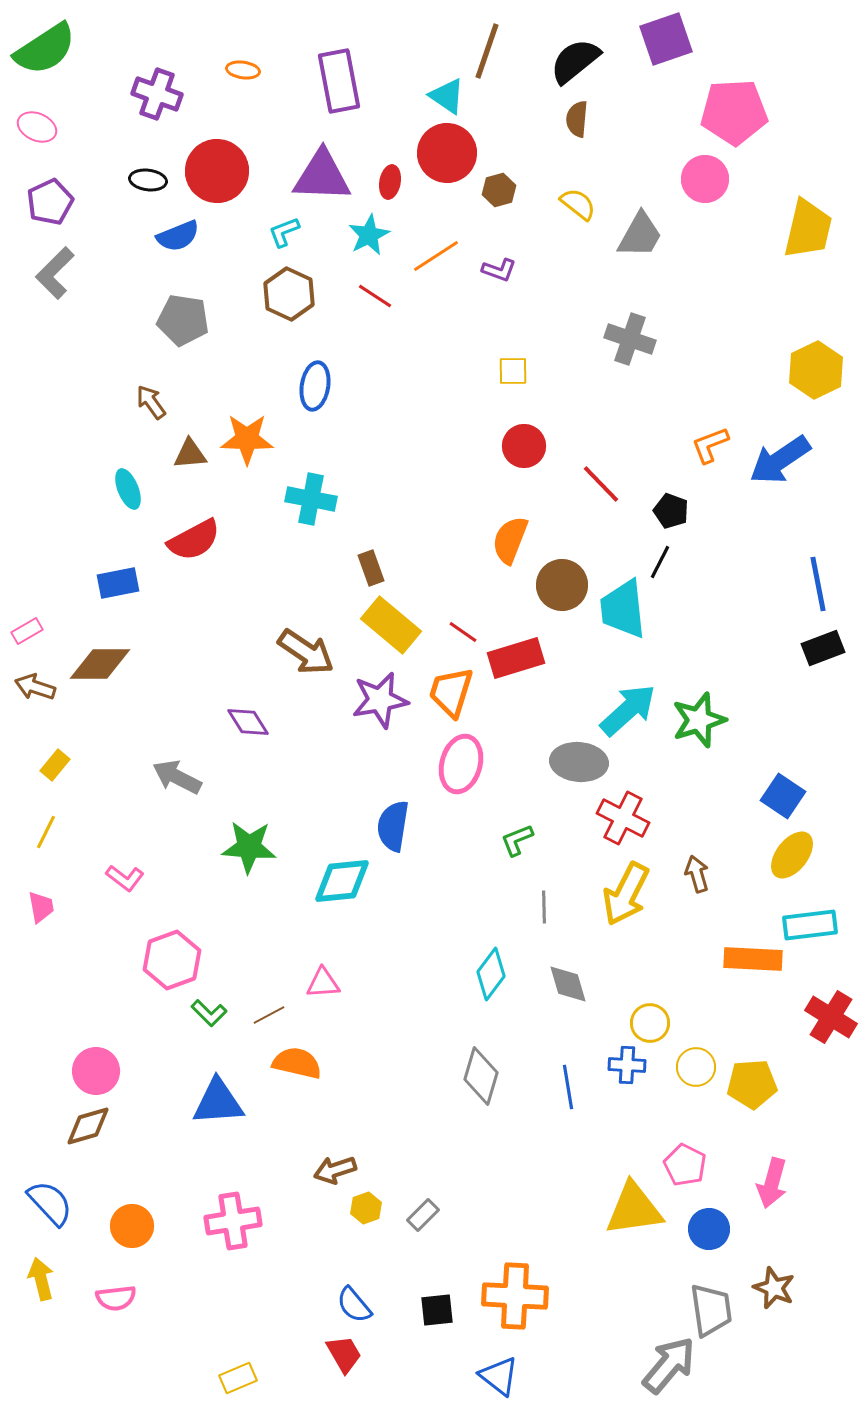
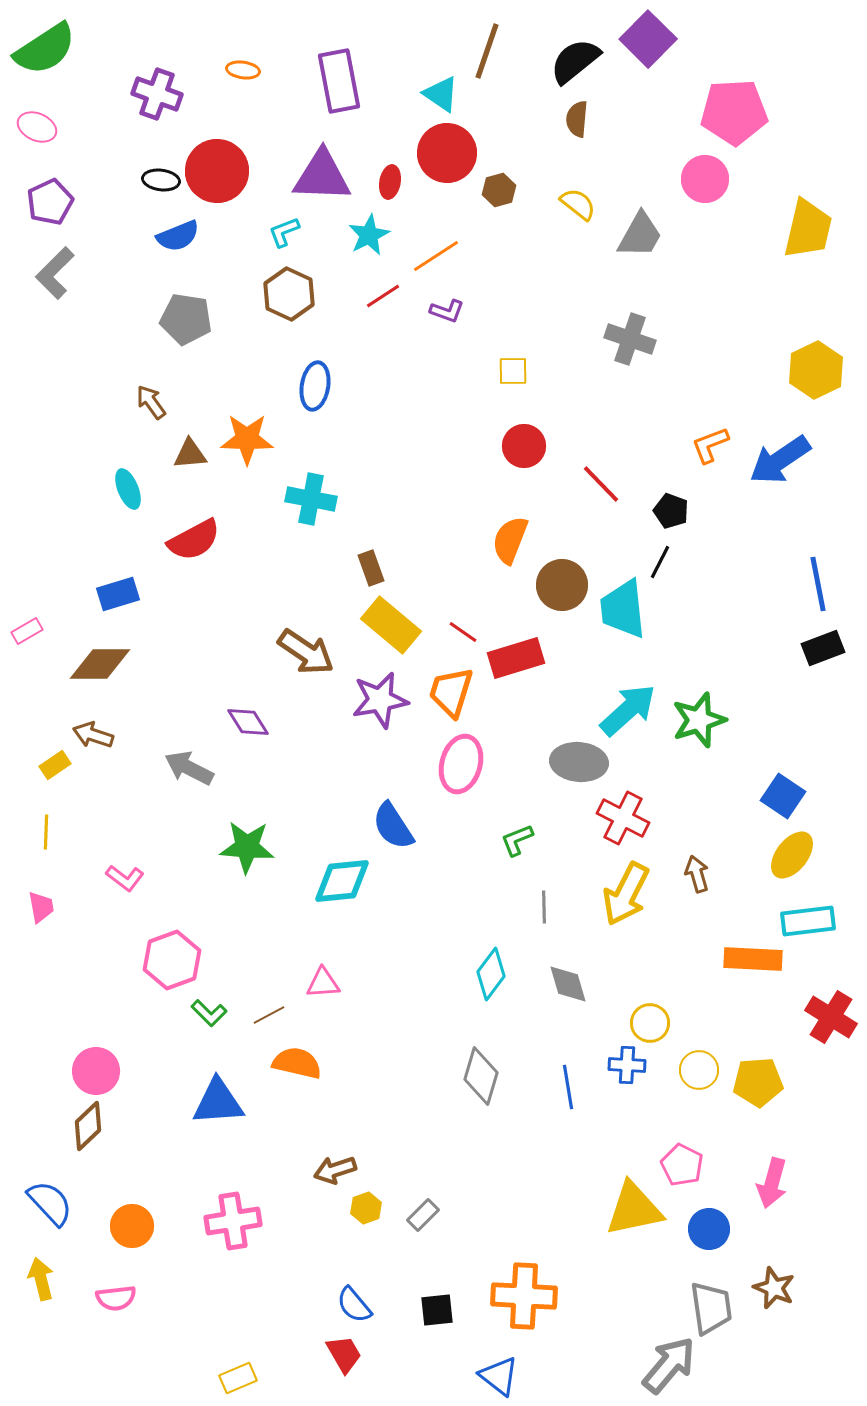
purple square at (666, 39): moved 18 px left; rotated 26 degrees counterclockwise
cyan triangle at (447, 96): moved 6 px left, 2 px up
black ellipse at (148, 180): moved 13 px right
purple L-shape at (499, 270): moved 52 px left, 41 px down
red line at (375, 296): moved 8 px right; rotated 66 degrees counterclockwise
gray pentagon at (183, 320): moved 3 px right, 1 px up
blue rectangle at (118, 583): moved 11 px down; rotated 6 degrees counterclockwise
brown arrow at (35, 687): moved 58 px right, 48 px down
yellow rectangle at (55, 765): rotated 16 degrees clockwise
gray arrow at (177, 777): moved 12 px right, 9 px up
blue semicircle at (393, 826): rotated 42 degrees counterclockwise
yellow line at (46, 832): rotated 24 degrees counterclockwise
green star at (249, 847): moved 2 px left
cyan rectangle at (810, 925): moved 2 px left, 4 px up
yellow circle at (696, 1067): moved 3 px right, 3 px down
yellow pentagon at (752, 1084): moved 6 px right, 2 px up
brown diamond at (88, 1126): rotated 27 degrees counterclockwise
pink pentagon at (685, 1165): moved 3 px left
yellow triangle at (634, 1209): rotated 4 degrees counterclockwise
orange cross at (515, 1296): moved 9 px right
gray trapezoid at (711, 1310): moved 2 px up
